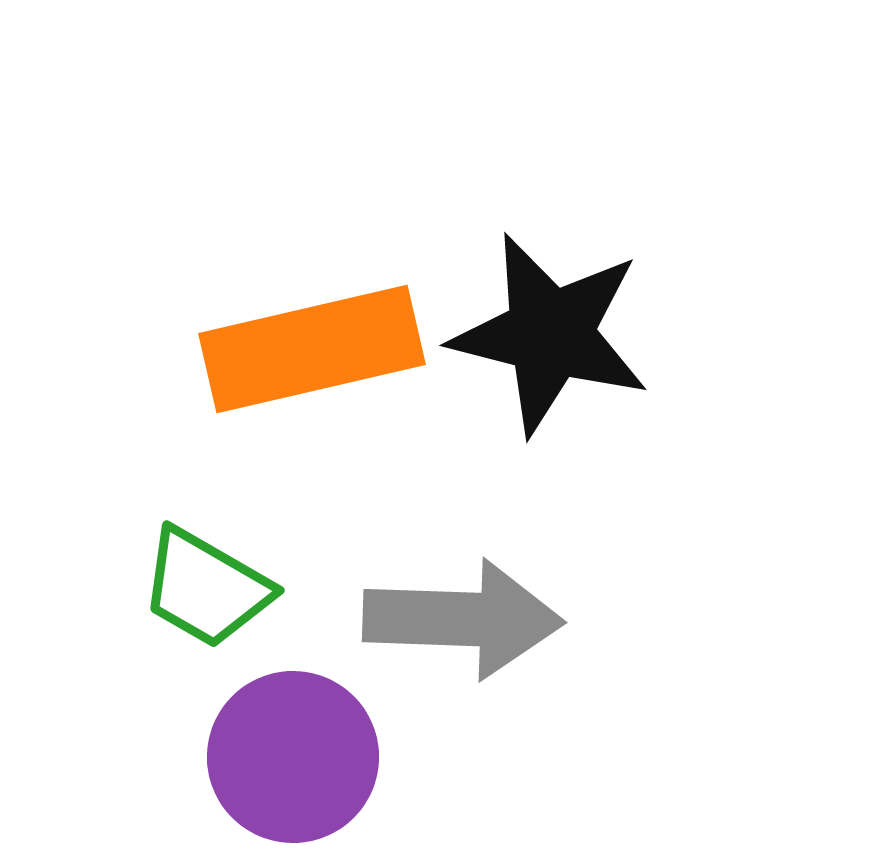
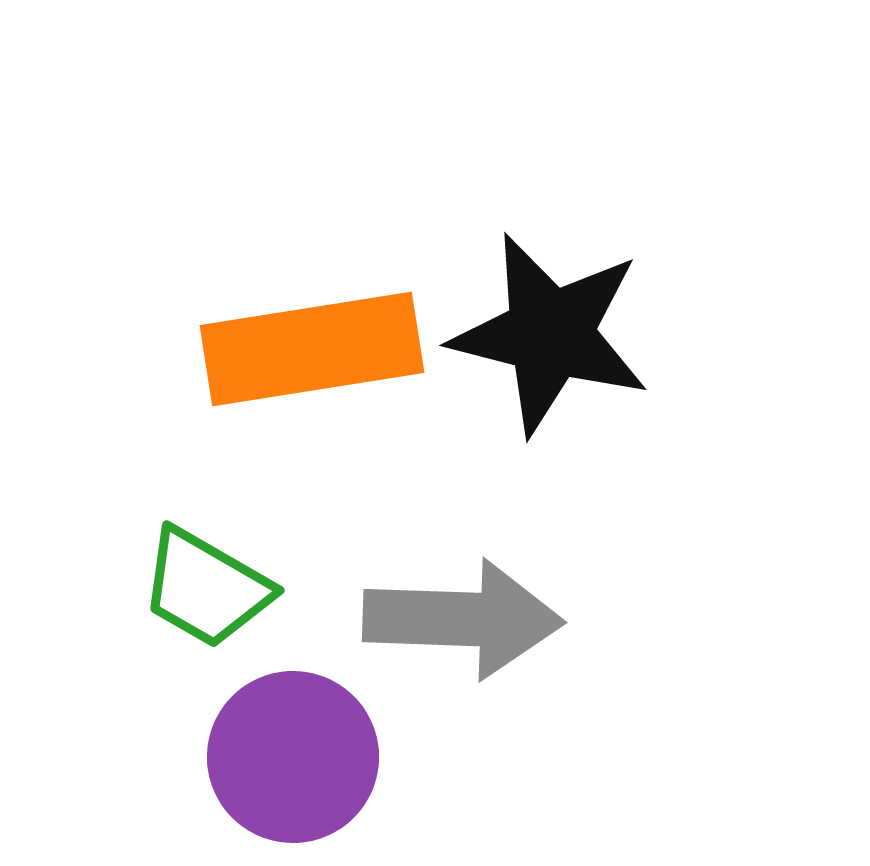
orange rectangle: rotated 4 degrees clockwise
